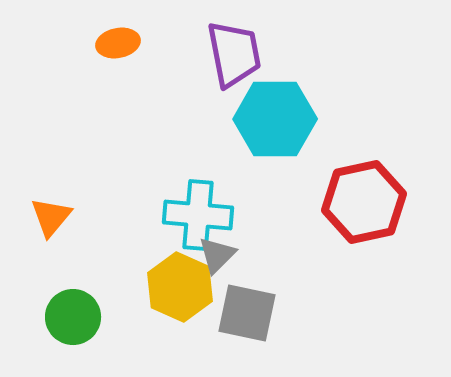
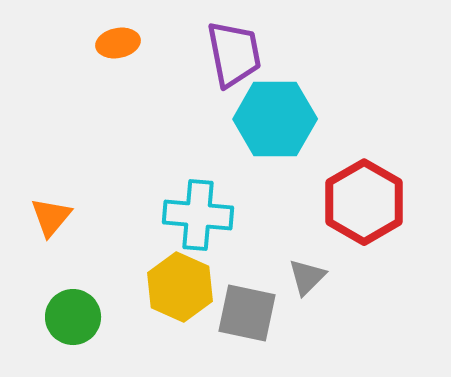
red hexagon: rotated 18 degrees counterclockwise
gray triangle: moved 90 px right, 22 px down
